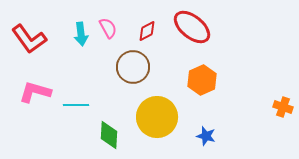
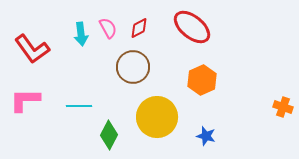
red diamond: moved 8 px left, 3 px up
red L-shape: moved 3 px right, 10 px down
pink L-shape: moved 10 px left, 8 px down; rotated 16 degrees counterclockwise
cyan line: moved 3 px right, 1 px down
green diamond: rotated 24 degrees clockwise
